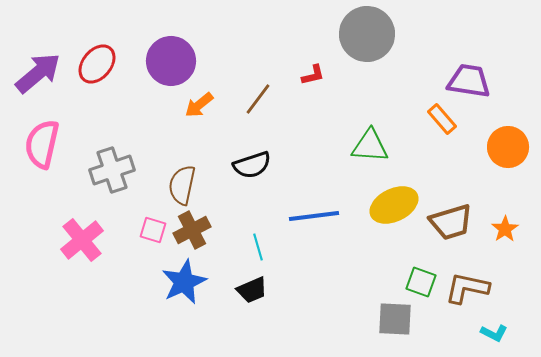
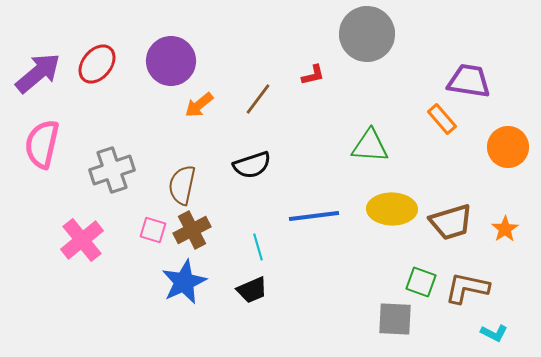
yellow ellipse: moved 2 px left, 4 px down; rotated 27 degrees clockwise
